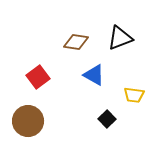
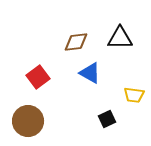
black triangle: rotated 20 degrees clockwise
brown diamond: rotated 15 degrees counterclockwise
blue triangle: moved 4 px left, 2 px up
black square: rotated 18 degrees clockwise
